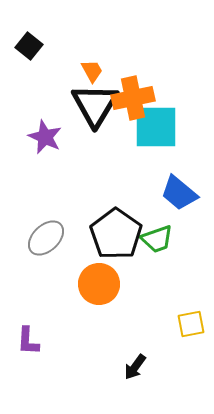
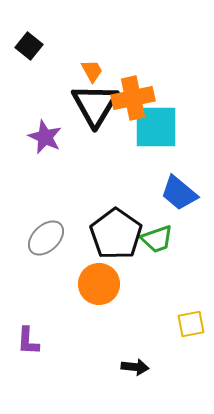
black arrow: rotated 120 degrees counterclockwise
